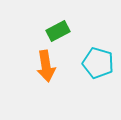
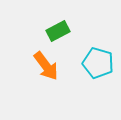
orange arrow: rotated 28 degrees counterclockwise
